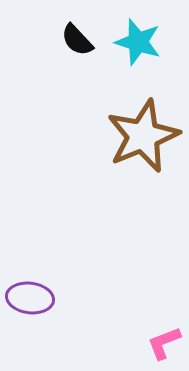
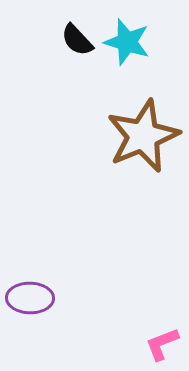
cyan star: moved 11 px left
purple ellipse: rotated 6 degrees counterclockwise
pink L-shape: moved 2 px left, 1 px down
